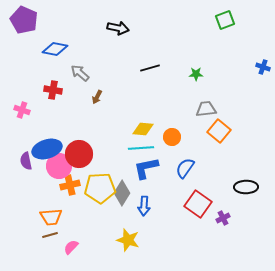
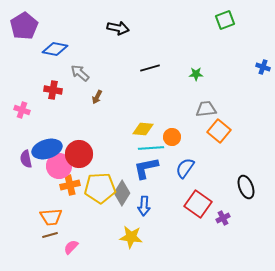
purple pentagon: moved 6 px down; rotated 16 degrees clockwise
cyan line: moved 10 px right
purple semicircle: moved 2 px up
black ellipse: rotated 70 degrees clockwise
yellow star: moved 3 px right, 3 px up; rotated 10 degrees counterclockwise
